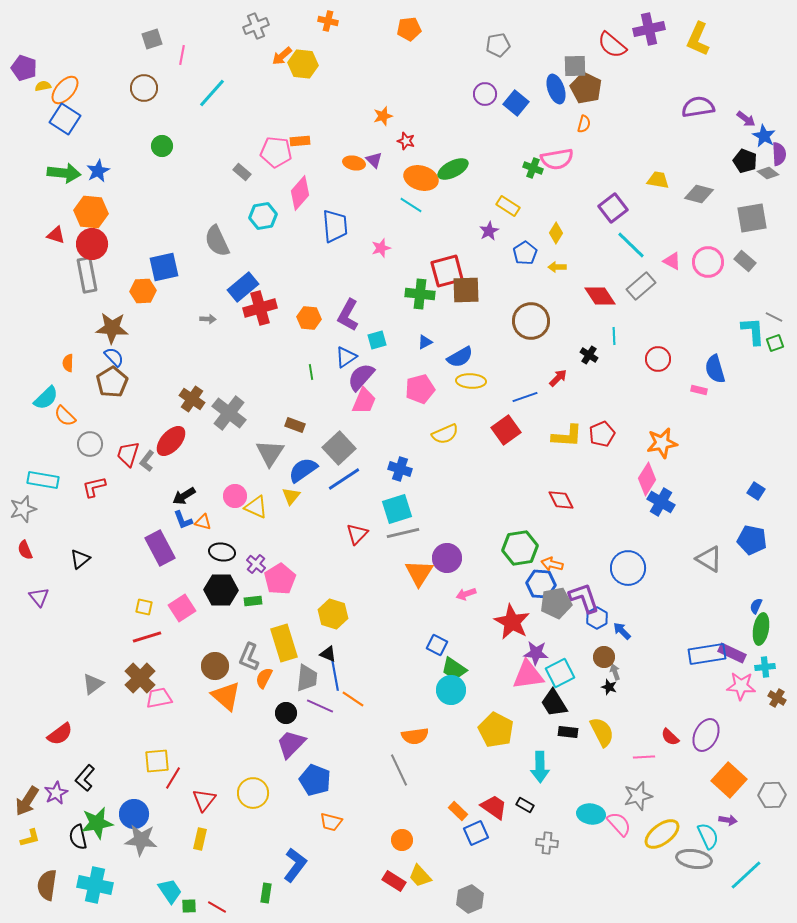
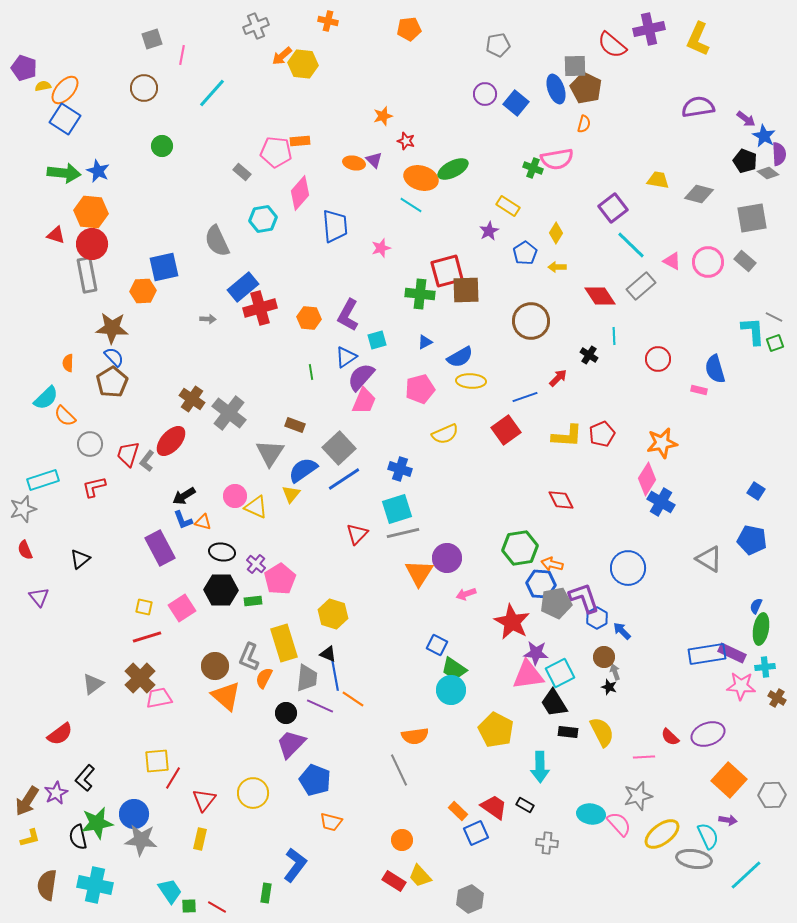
blue star at (98, 171): rotated 20 degrees counterclockwise
cyan hexagon at (263, 216): moved 3 px down
cyan rectangle at (43, 480): rotated 28 degrees counterclockwise
yellow triangle at (291, 496): moved 2 px up
purple ellipse at (706, 735): moved 2 px right, 1 px up; rotated 44 degrees clockwise
